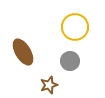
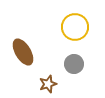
gray circle: moved 4 px right, 3 px down
brown star: moved 1 px left, 1 px up
